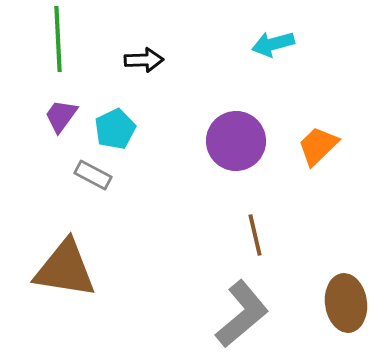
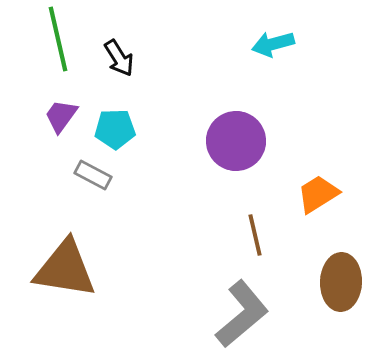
green line: rotated 10 degrees counterclockwise
black arrow: moved 25 px left, 2 px up; rotated 60 degrees clockwise
cyan pentagon: rotated 24 degrees clockwise
orange trapezoid: moved 48 px down; rotated 12 degrees clockwise
brown ellipse: moved 5 px left, 21 px up; rotated 10 degrees clockwise
